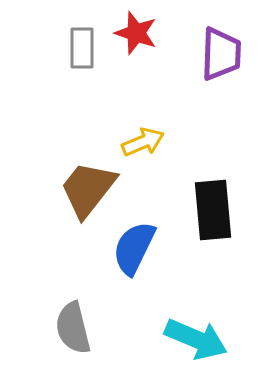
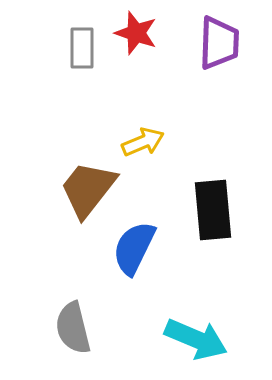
purple trapezoid: moved 2 px left, 11 px up
